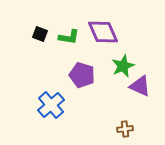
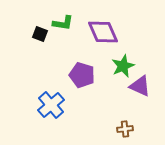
green L-shape: moved 6 px left, 14 px up
